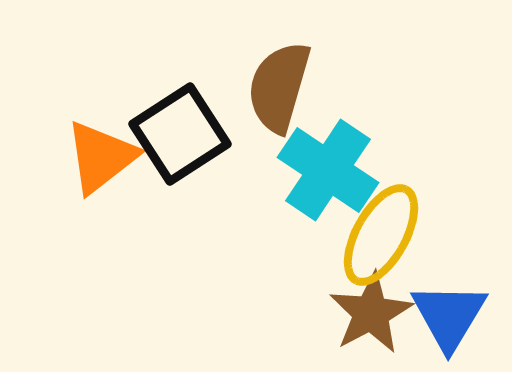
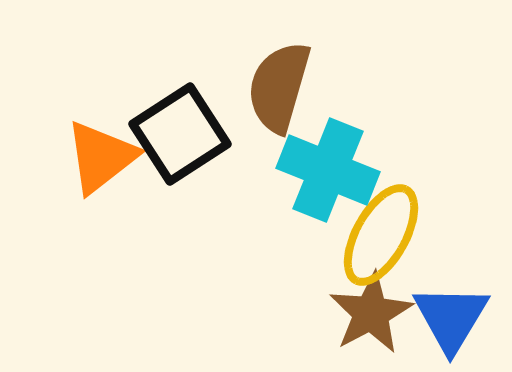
cyan cross: rotated 12 degrees counterclockwise
blue triangle: moved 2 px right, 2 px down
